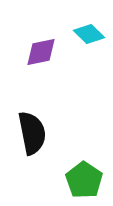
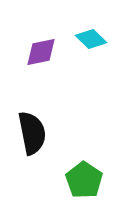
cyan diamond: moved 2 px right, 5 px down
